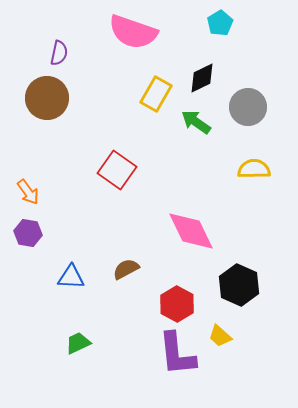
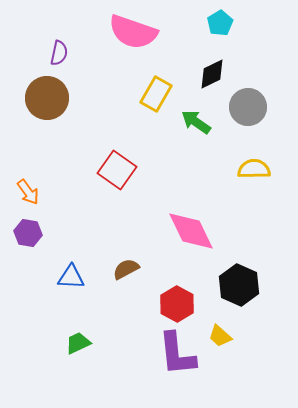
black diamond: moved 10 px right, 4 px up
